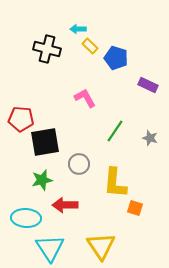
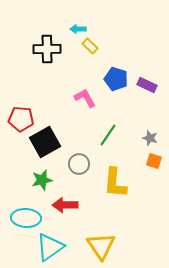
black cross: rotated 16 degrees counterclockwise
blue pentagon: moved 21 px down
purple rectangle: moved 1 px left
green line: moved 7 px left, 4 px down
black square: rotated 20 degrees counterclockwise
orange square: moved 19 px right, 47 px up
cyan triangle: moved 1 px up; rotated 28 degrees clockwise
